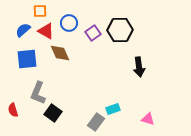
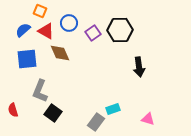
orange square: rotated 24 degrees clockwise
gray L-shape: moved 2 px right, 2 px up
